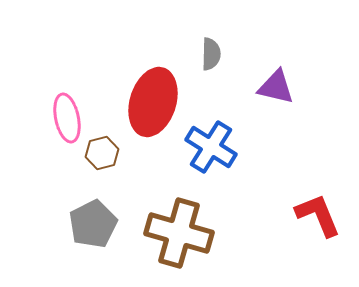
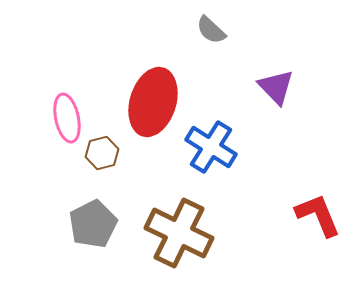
gray semicircle: moved 24 px up; rotated 132 degrees clockwise
purple triangle: rotated 33 degrees clockwise
brown cross: rotated 10 degrees clockwise
